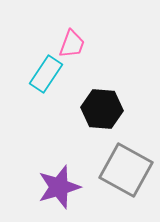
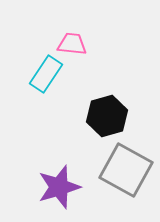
pink trapezoid: rotated 104 degrees counterclockwise
black hexagon: moved 5 px right, 7 px down; rotated 21 degrees counterclockwise
